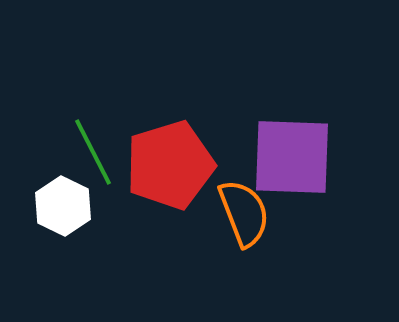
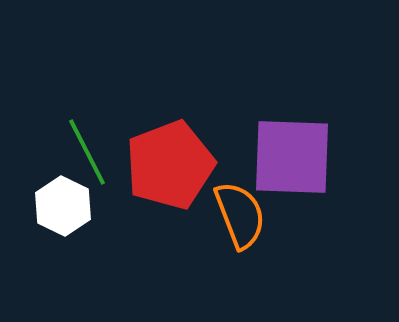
green line: moved 6 px left
red pentagon: rotated 4 degrees counterclockwise
orange semicircle: moved 4 px left, 2 px down
